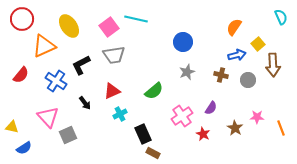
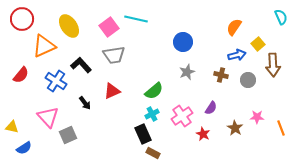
black L-shape: rotated 75 degrees clockwise
cyan cross: moved 32 px right
